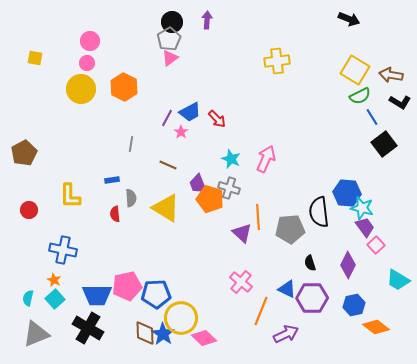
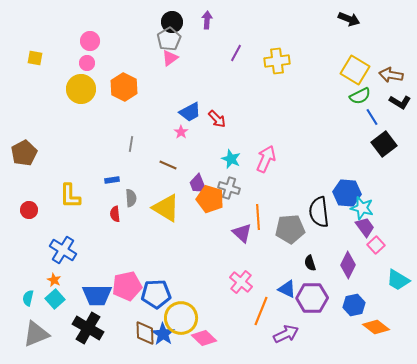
purple line at (167, 118): moved 69 px right, 65 px up
blue cross at (63, 250): rotated 20 degrees clockwise
